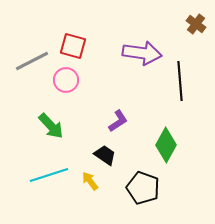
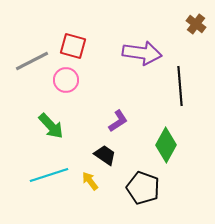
black line: moved 5 px down
